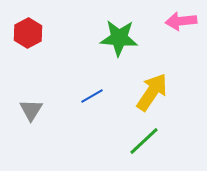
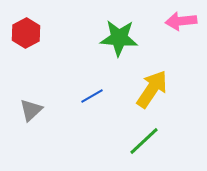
red hexagon: moved 2 px left
yellow arrow: moved 3 px up
gray triangle: rotated 15 degrees clockwise
